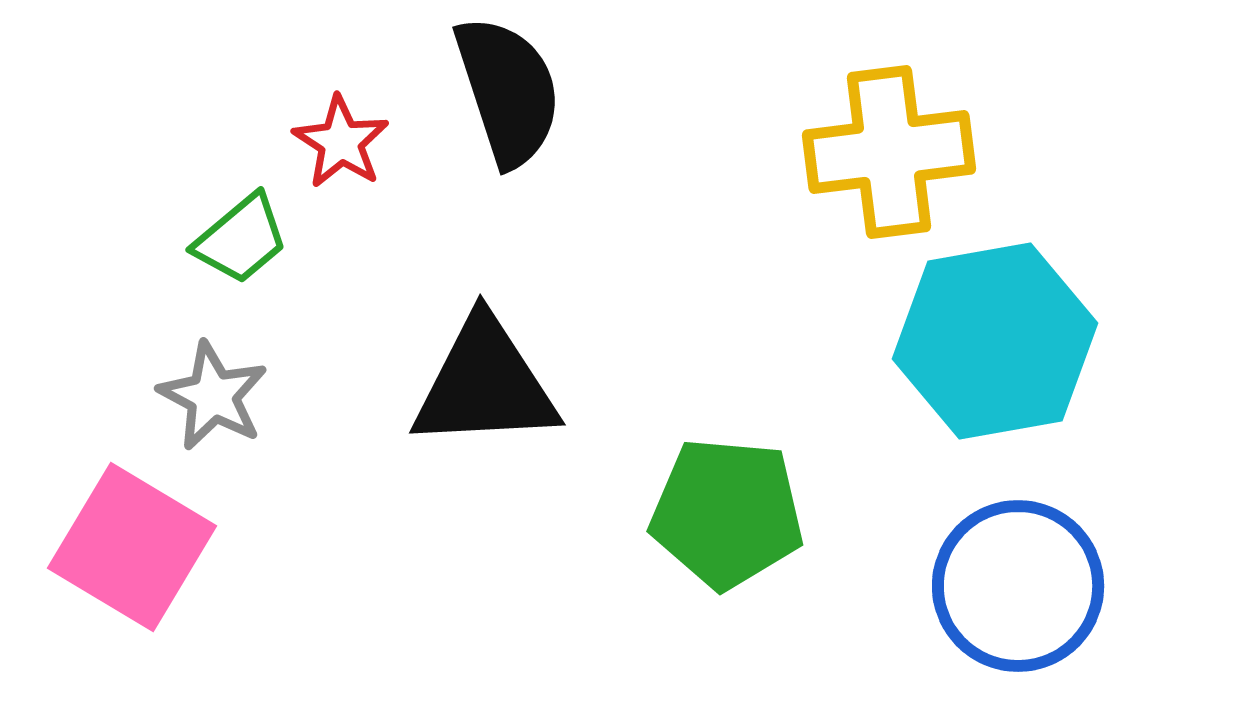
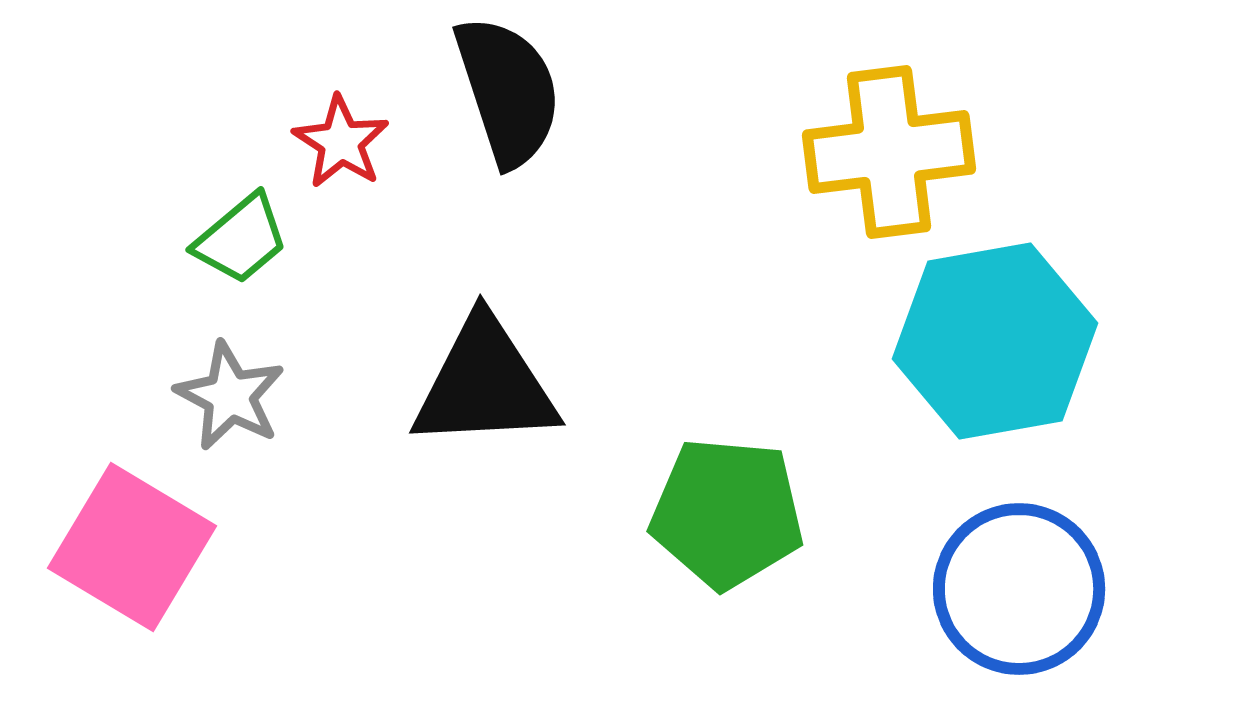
gray star: moved 17 px right
blue circle: moved 1 px right, 3 px down
